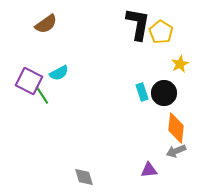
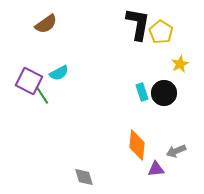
orange diamond: moved 39 px left, 17 px down
purple triangle: moved 7 px right, 1 px up
